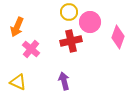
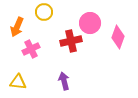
yellow circle: moved 25 px left
pink circle: moved 1 px down
pink cross: rotated 24 degrees clockwise
yellow triangle: rotated 18 degrees counterclockwise
